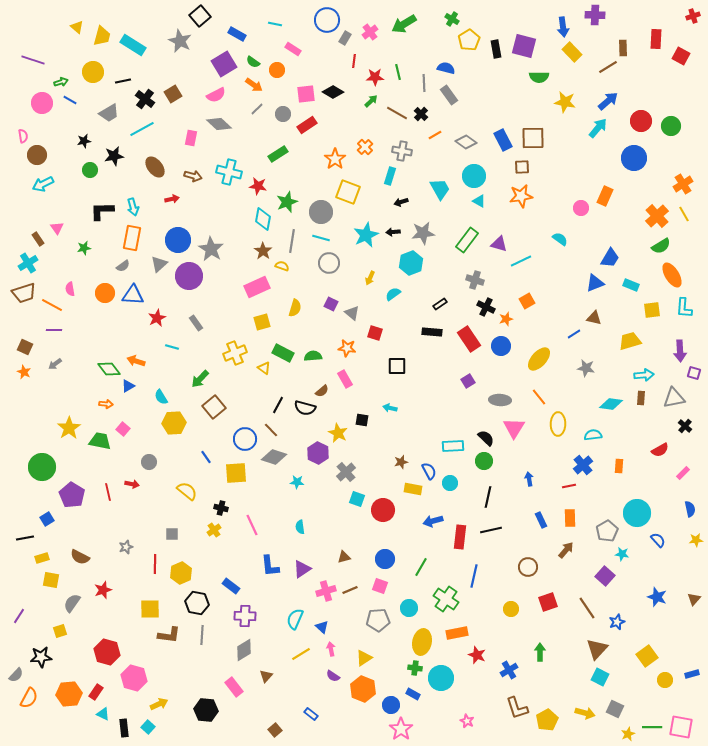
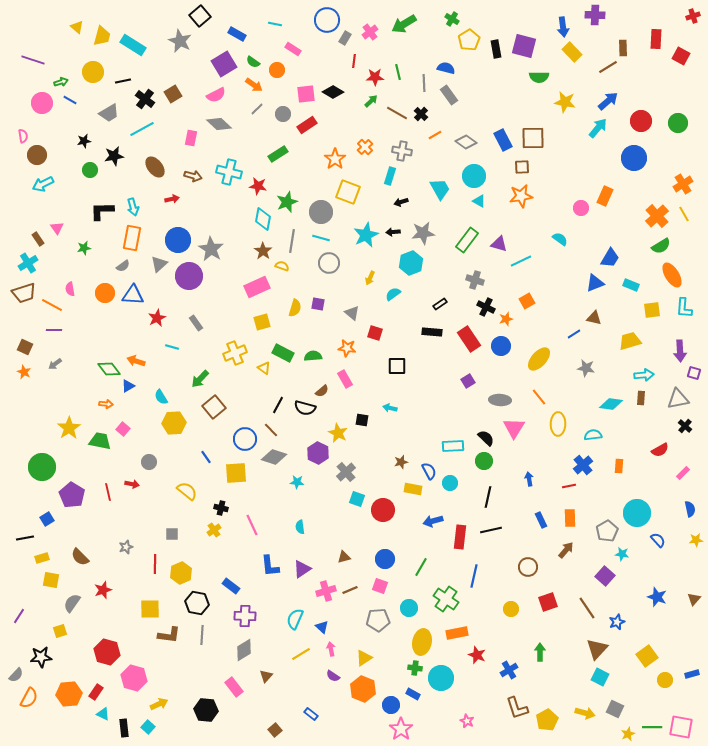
green circle at (671, 126): moved 7 px right, 3 px up
purple square at (331, 304): moved 13 px left; rotated 16 degrees counterclockwise
gray triangle at (674, 398): moved 4 px right, 1 px down
brown semicircle at (80, 557): rotated 18 degrees clockwise
